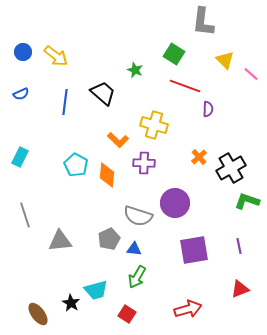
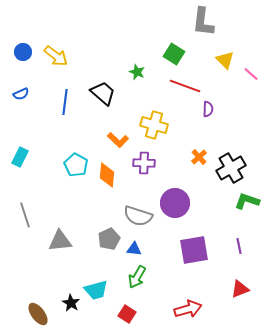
green star: moved 2 px right, 2 px down
